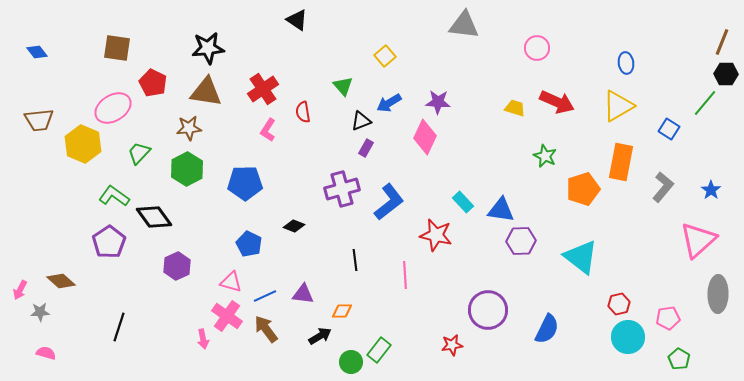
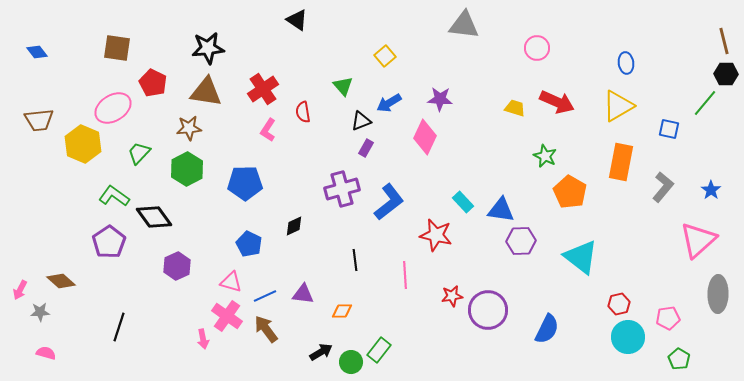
brown line at (722, 42): moved 2 px right, 1 px up; rotated 36 degrees counterclockwise
purple star at (438, 102): moved 2 px right, 3 px up
blue square at (669, 129): rotated 20 degrees counterclockwise
orange pentagon at (583, 189): moved 13 px left, 3 px down; rotated 24 degrees counterclockwise
black diamond at (294, 226): rotated 45 degrees counterclockwise
black arrow at (320, 336): moved 1 px right, 16 px down
red star at (452, 345): moved 49 px up
